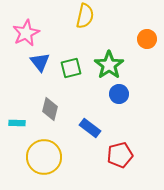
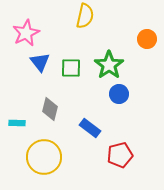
green square: rotated 15 degrees clockwise
